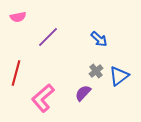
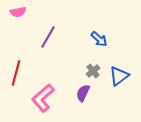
pink semicircle: moved 5 px up
purple line: rotated 15 degrees counterclockwise
gray cross: moved 3 px left
purple semicircle: rotated 18 degrees counterclockwise
